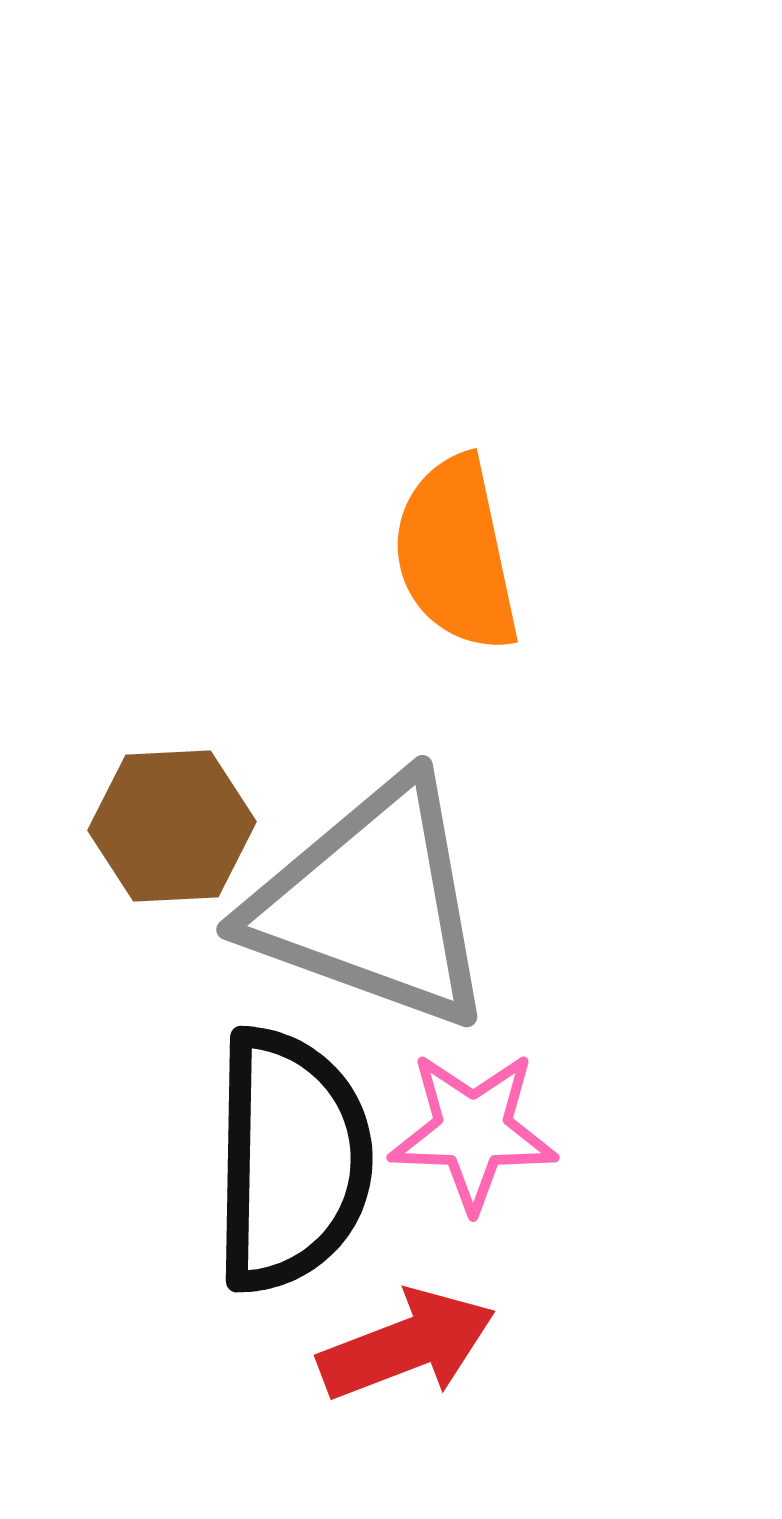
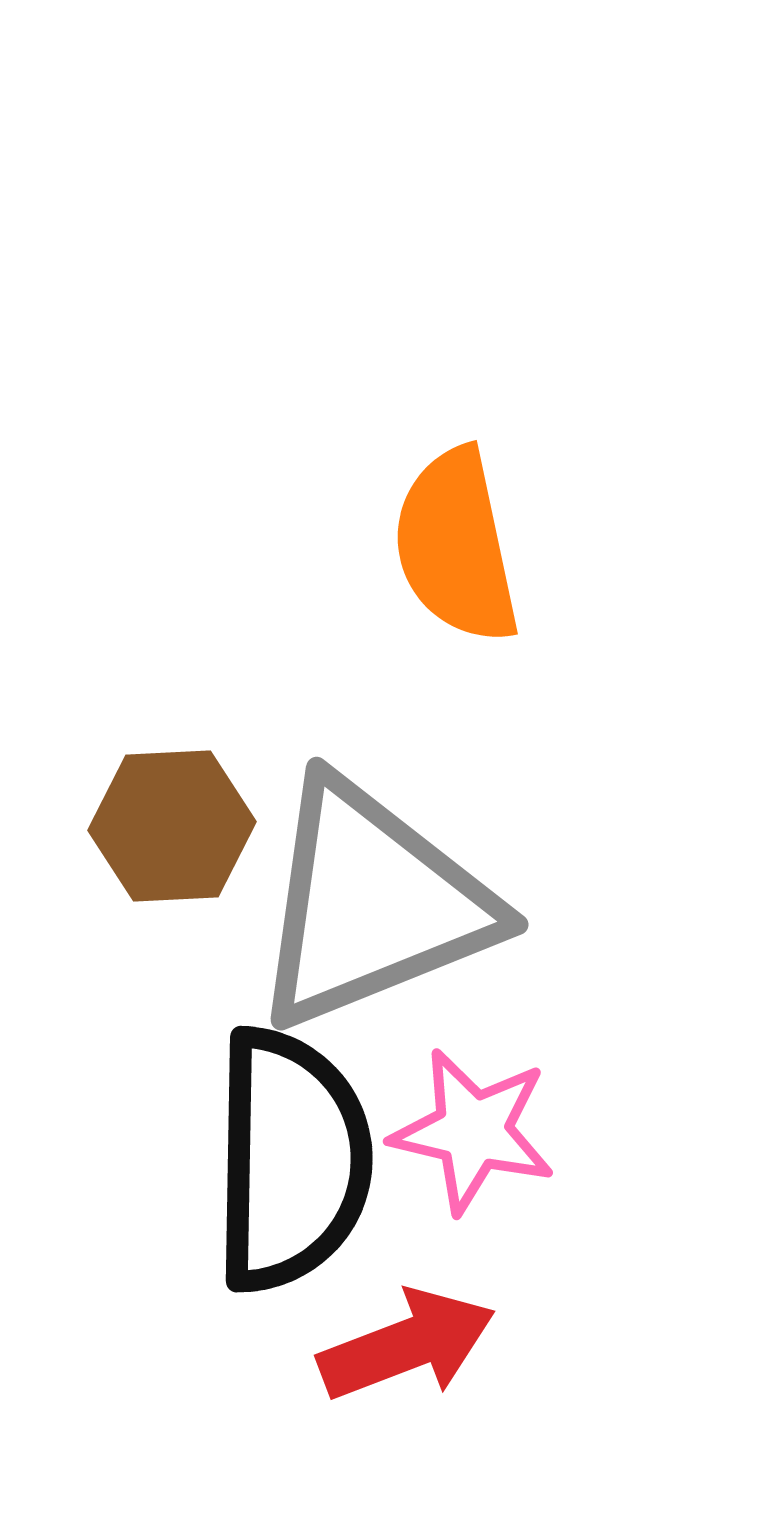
orange semicircle: moved 8 px up
gray triangle: rotated 42 degrees counterclockwise
pink star: rotated 11 degrees clockwise
